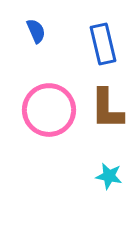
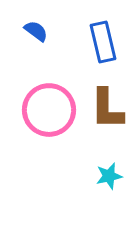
blue semicircle: rotated 30 degrees counterclockwise
blue rectangle: moved 2 px up
cyan star: rotated 24 degrees counterclockwise
